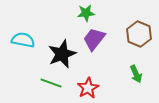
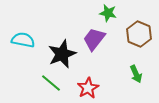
green star: moved 22 px right; rotated 18 degrees clockwise
green line: rotated 20 degrees clockwise
